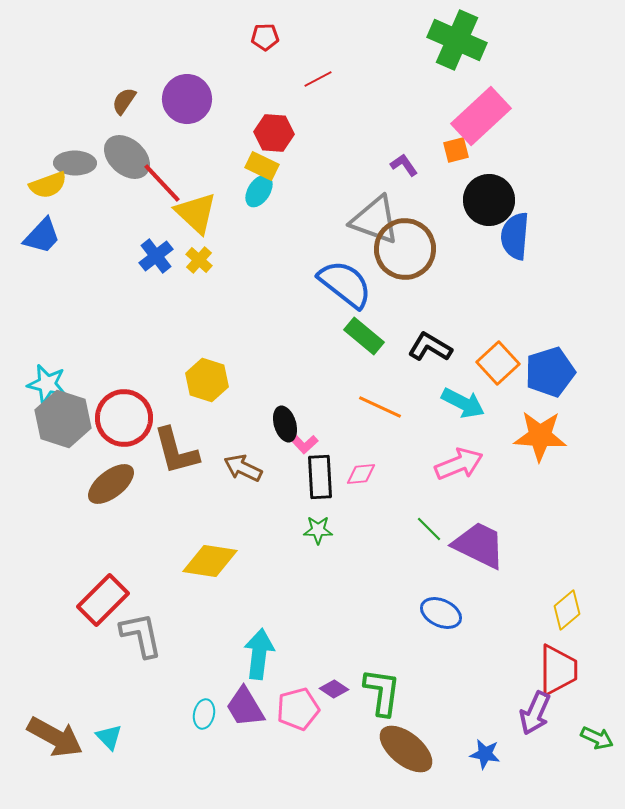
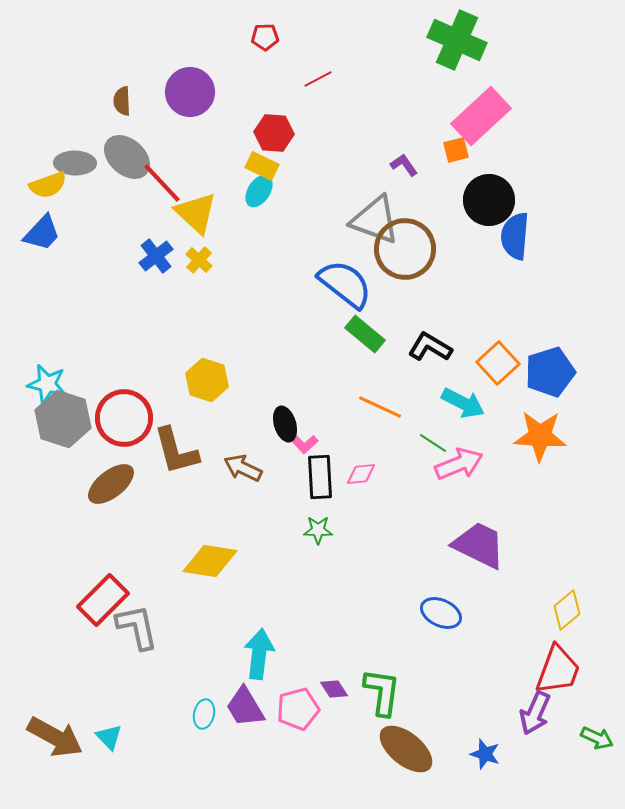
purple circle at (187, 99): moved 3 px right, 7 px up
brown semicircle at (124, 101): moved 2 px left; rotated 36 degrees counterclockwise
blue trapezoid at (42, 236): moved 3 px up
green rectangle at (364, 336): moved 1 px right, 2 px up
green line at (429, 529): moved 4 px right, 86 px up; rotated 12 degrees counterclockwise
gray L-shape at (141, 635): moved 4 px left, 8 px up
red trapezoid at (558, 670): rotated 20 degrees clockwise
purple diamond at (334, 689): rotated 24 degrees clockwise
blue star at (485, 754): rotated 8 degrees clockwise
